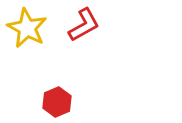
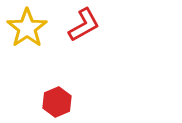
yellow star: rotated 9 degrees clockwise
